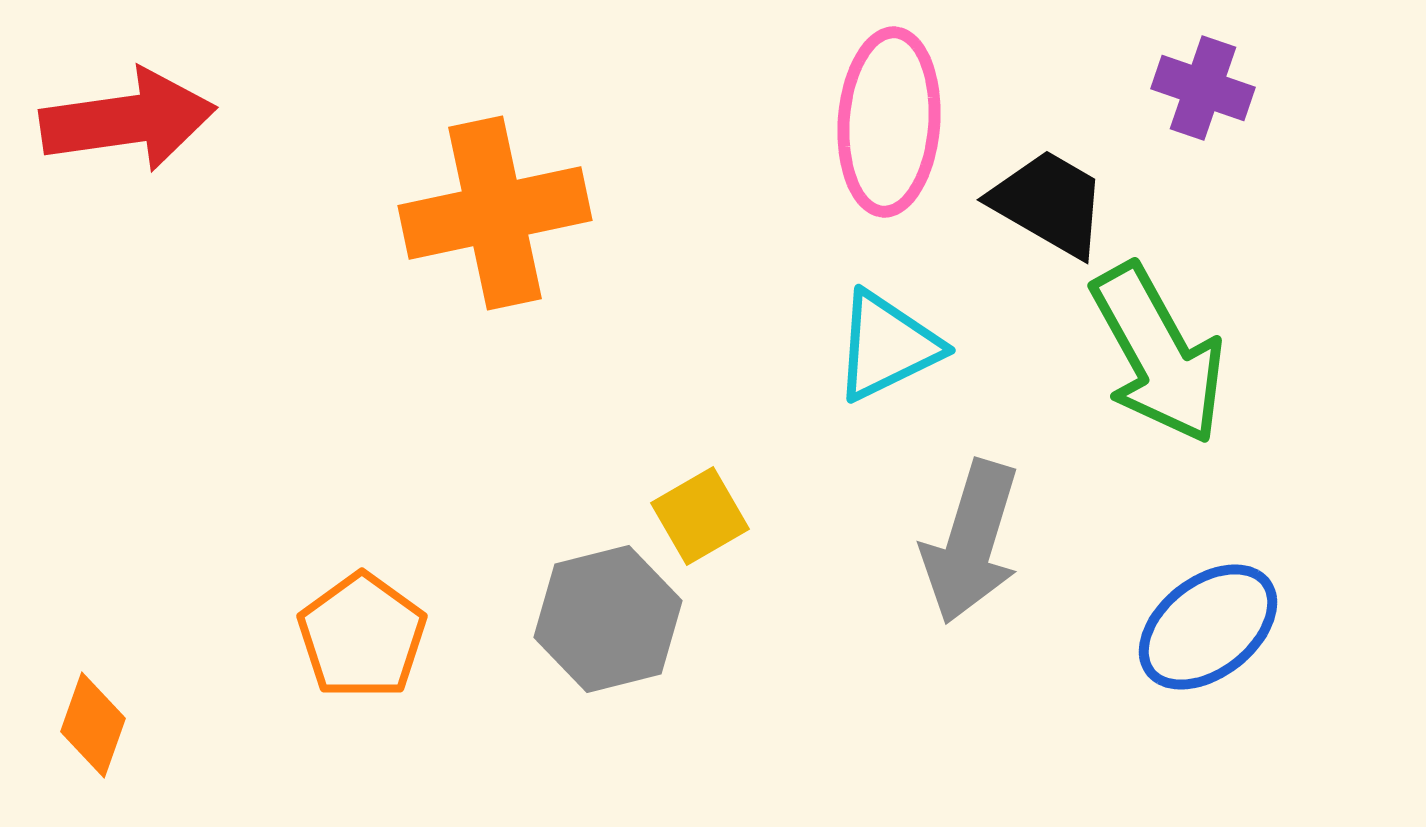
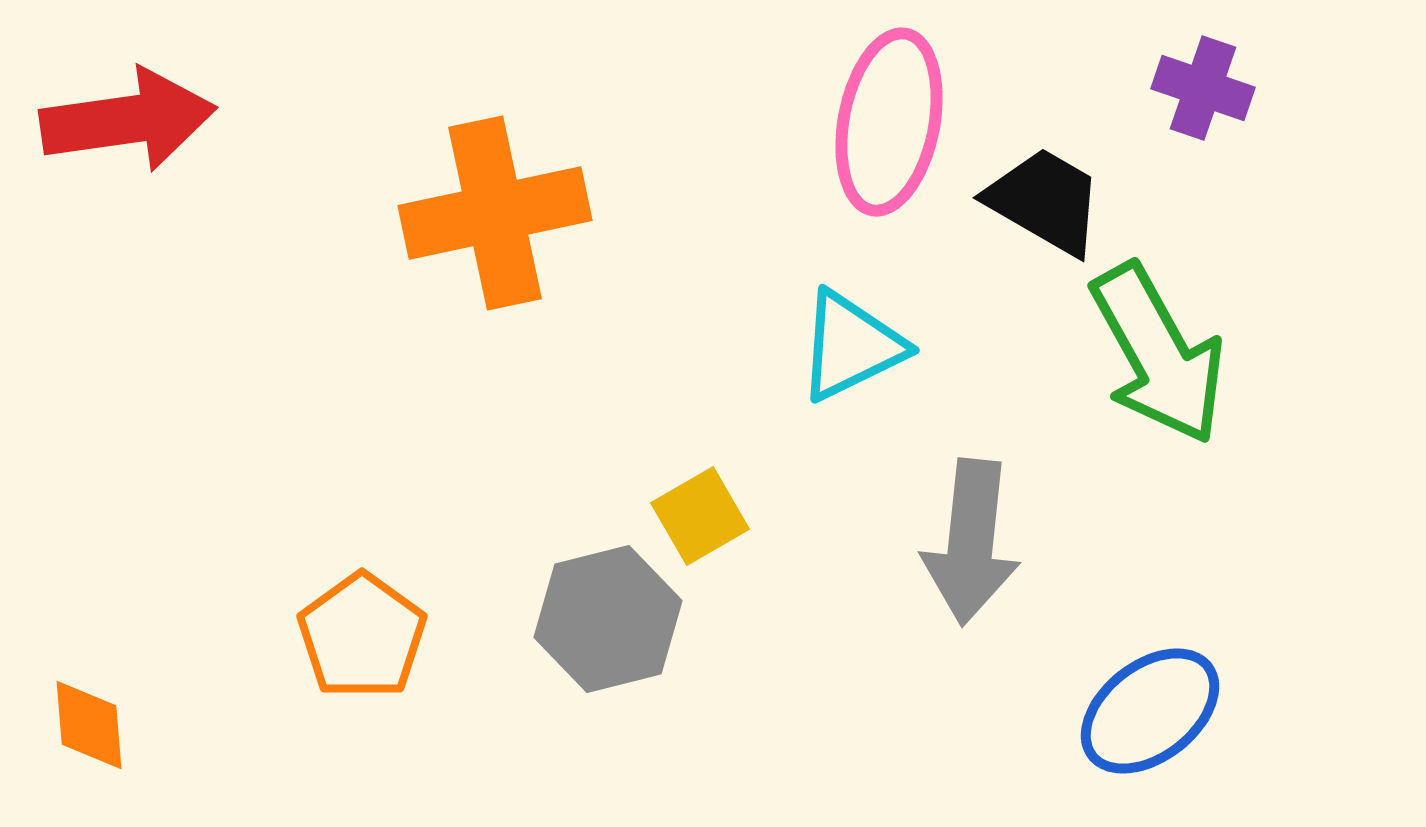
pink ellipse: rotated 7 degrees clockwise
black trapezoid: moved 4 px left, 2 px up
cyan triangle: moved 36 px left
gray arrow: rotated 11 degrees counterclockwise
blue ellipse: moved 58 px left, 84 px down
orange diamond: moved 4 px left; rotated 24 degrees counterclockwise
